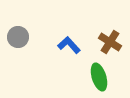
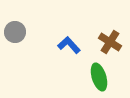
gray circle: moved 3 px left, 5 px up
